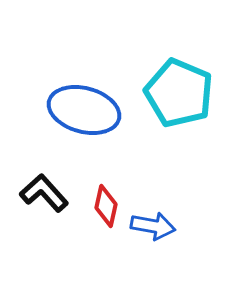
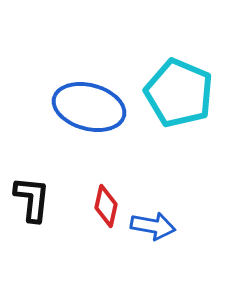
blue ellipse: moved 5 px right, 3 px up
black L-shape: moved 12 px left, 6 px down; rotated 48 degrees clockwise
